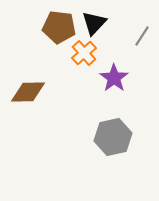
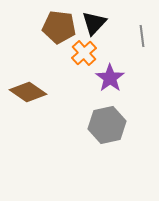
gray line: rotated 40 degrees counterclockwise
purple star: moved 4 px left
brown diamond: rotated 36 degrees clockwise
gray hexagon: moved 6 px left, 12 px up
